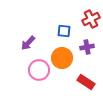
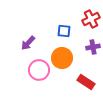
purple cross: moved 6 px right
